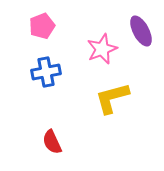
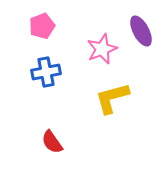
red semicircle: rotated 10 degrees counterclockwise
